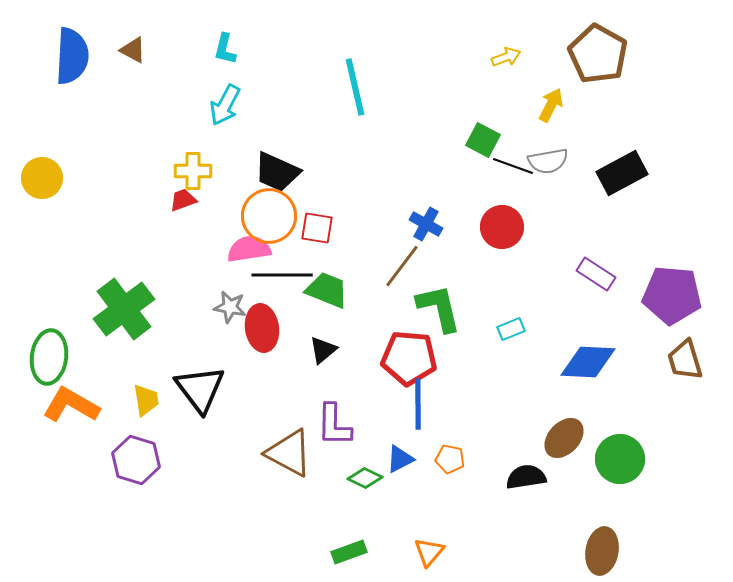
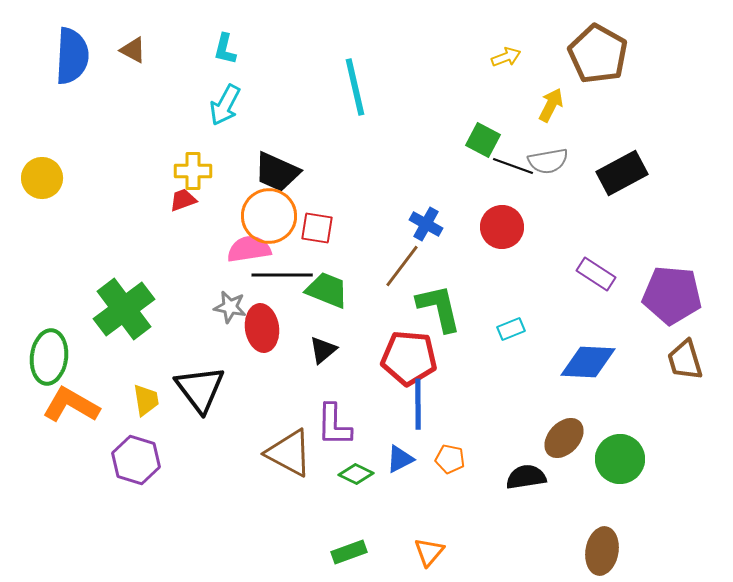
green diamond at (365, 478): moved 9 px left, 4 px up
